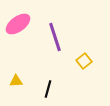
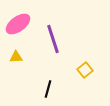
purple line: moved 2 px left, 2 px down
yellow square: moved 1 px right, 9 px down
yellow triangle: moved 24 px up
